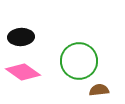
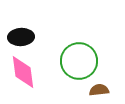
pink diamond: rotated 48 degrees clockwise
